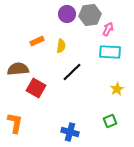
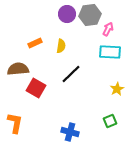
orange rectangle: moved 2 px left, 2 px down
black line: moved 1 px left, 2 px down
